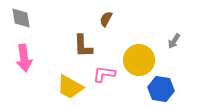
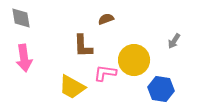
brown semicircle: rotated 42 degrees clockwise
yellow circle: moved 5 px left
pink L-shape: moved 1 px right, 1 px up
yellow trapezoid: moved 2 px right
